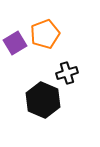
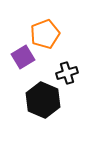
purple square: moved 8 px right, 14 px down
